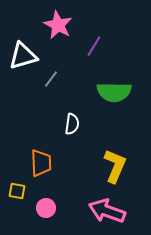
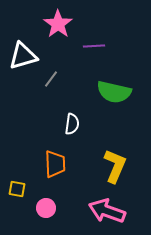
pink star: moved 1 px up; rotated 8 degrees clockwise
purple line: rotated 55 degrees clockwise
green semicircle: rotated 12 degrees clockwise
orange trapezoid: moved 14 px right, 1 px down
yellow square: moved 2 px up
